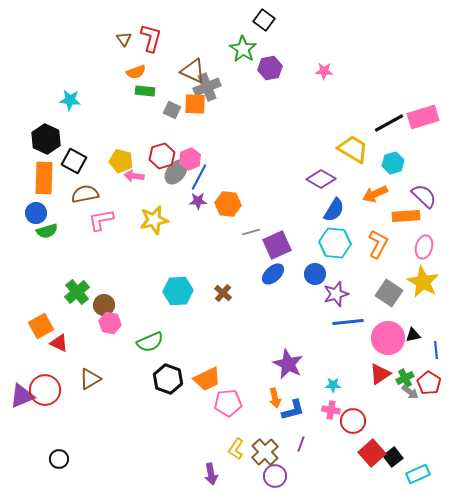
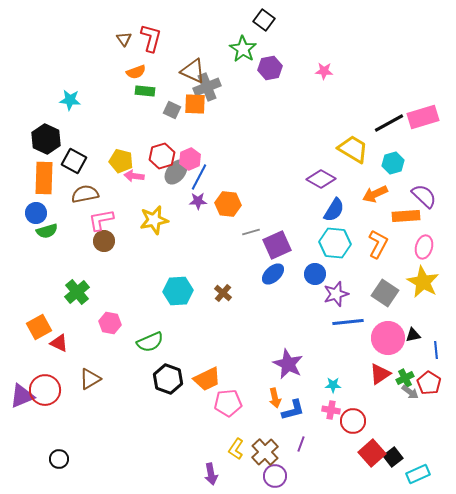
gray square at (389, 293): moved 4 px left
brown circle at (104, 305): moved 64 px up
orange square at (41, 326): moved 2 px left, 1 px down
